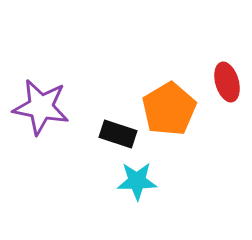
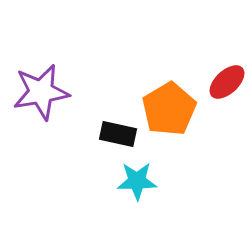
red ellipse: rotated 63 degrees clockwise
purple star: moved 15 px up; rotated 20 degrees counterclockwise
black rectangle: rotated 6 degrees counterclockwise
